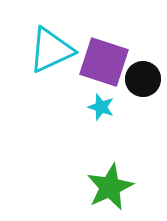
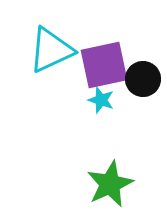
purple square: moved 3 px down; rotated 30 degrees counterclockwise
cyan star: moved 7 px up
green star: moved 3 px up
